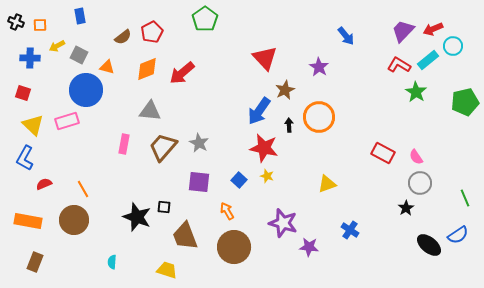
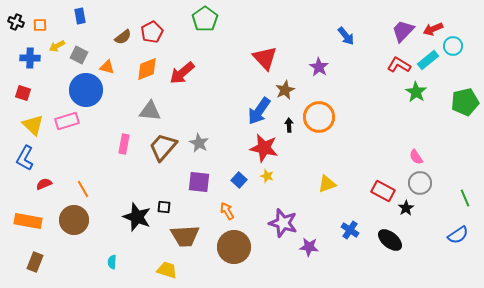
red rectangle at (383, 153): moved 38 px down
brown trapezoid at (185, 236): rotated 72 degrees counterclockwise
black ellipse at (429, 245): moved 39 px left, 5 px up
